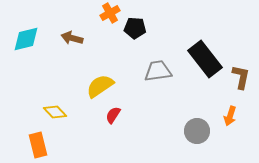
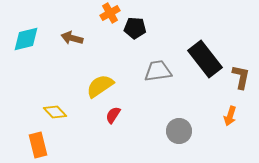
gray circle: moved 18 px left
